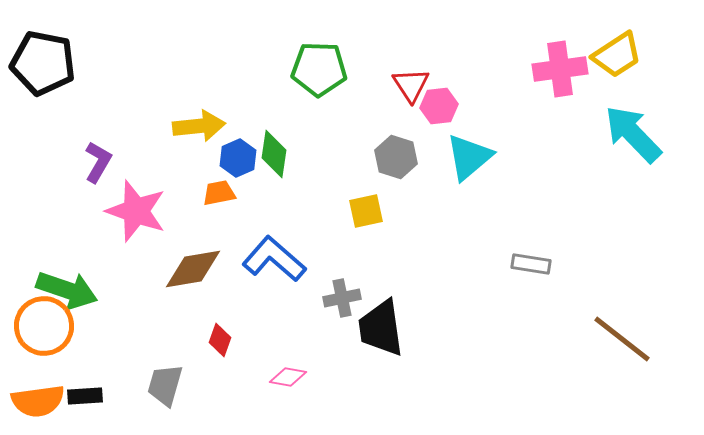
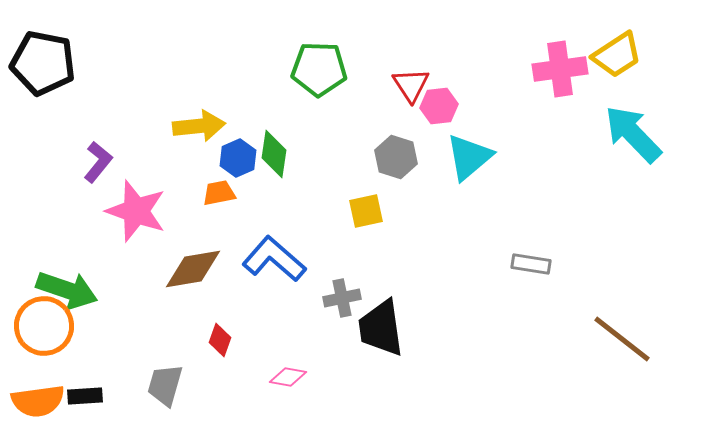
purple L-shape: rotated 9 degrees clockwise
